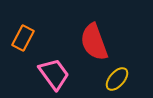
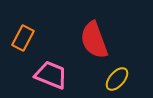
red semicircle: moved 2 px up
pink trapezoid: moved 3 px left, 1 px down; rotated 32 degrees counterclockwise
